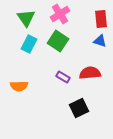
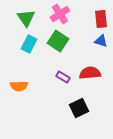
blue triangle: moved 1 px right
